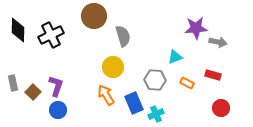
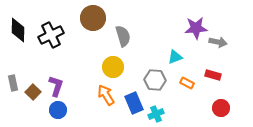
brown circle: moved 1 px left, 2 px down
